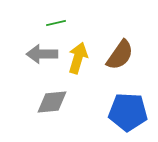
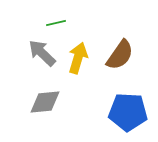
gray arrow: moved 1 px up; rotated 44 degrees clockwise
gray diamond: moved 7 px left
